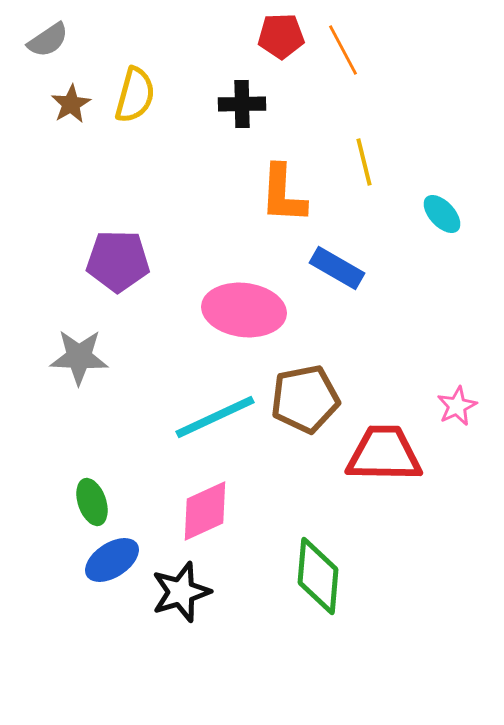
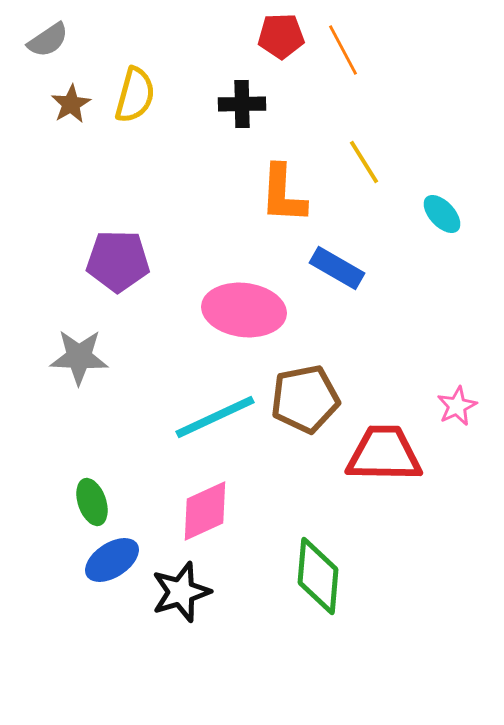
yellow line: rotated 18 degrees counterclockwise
